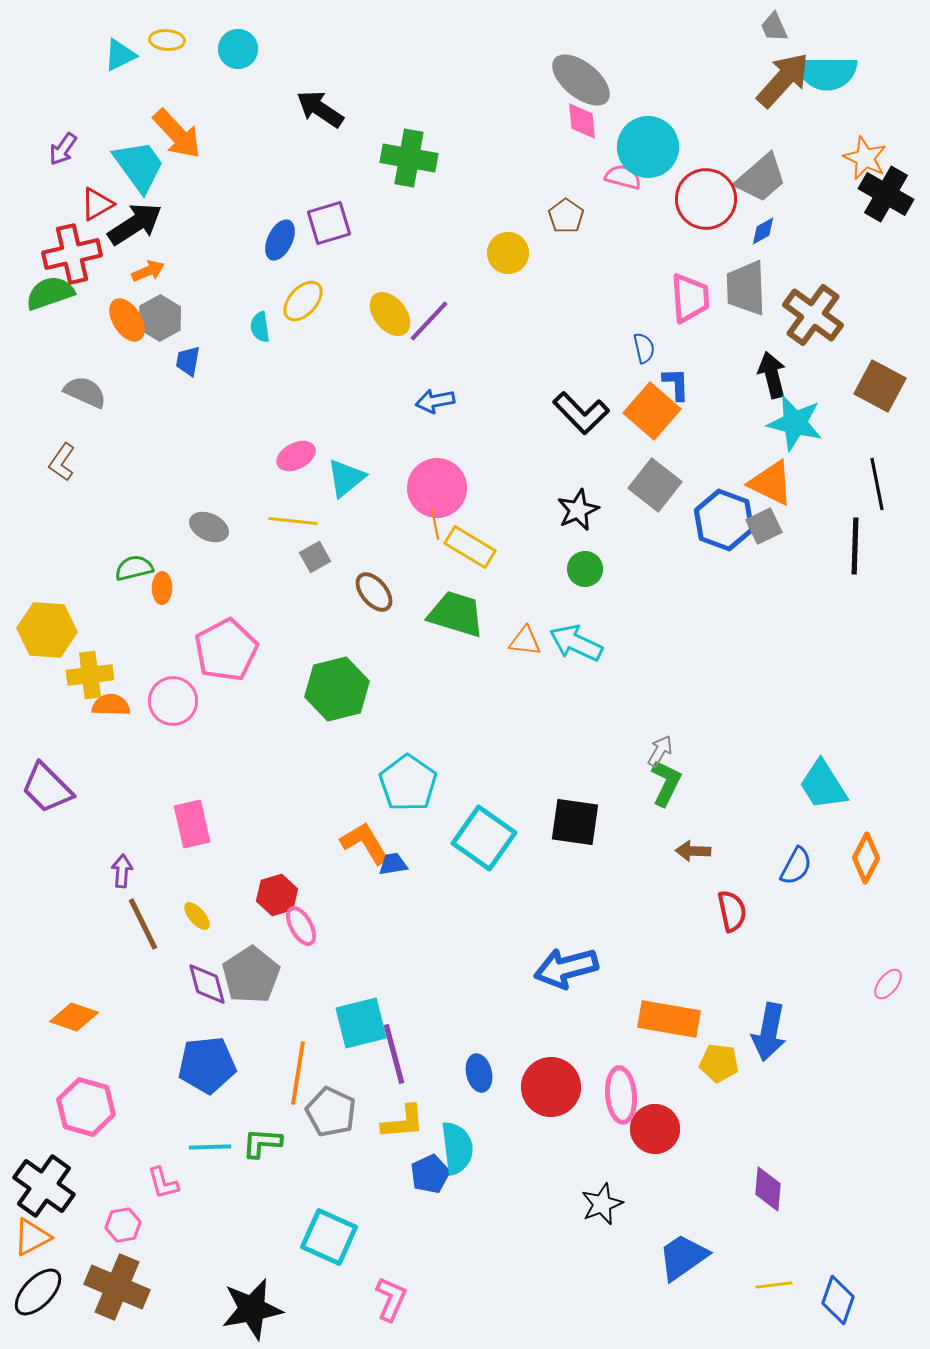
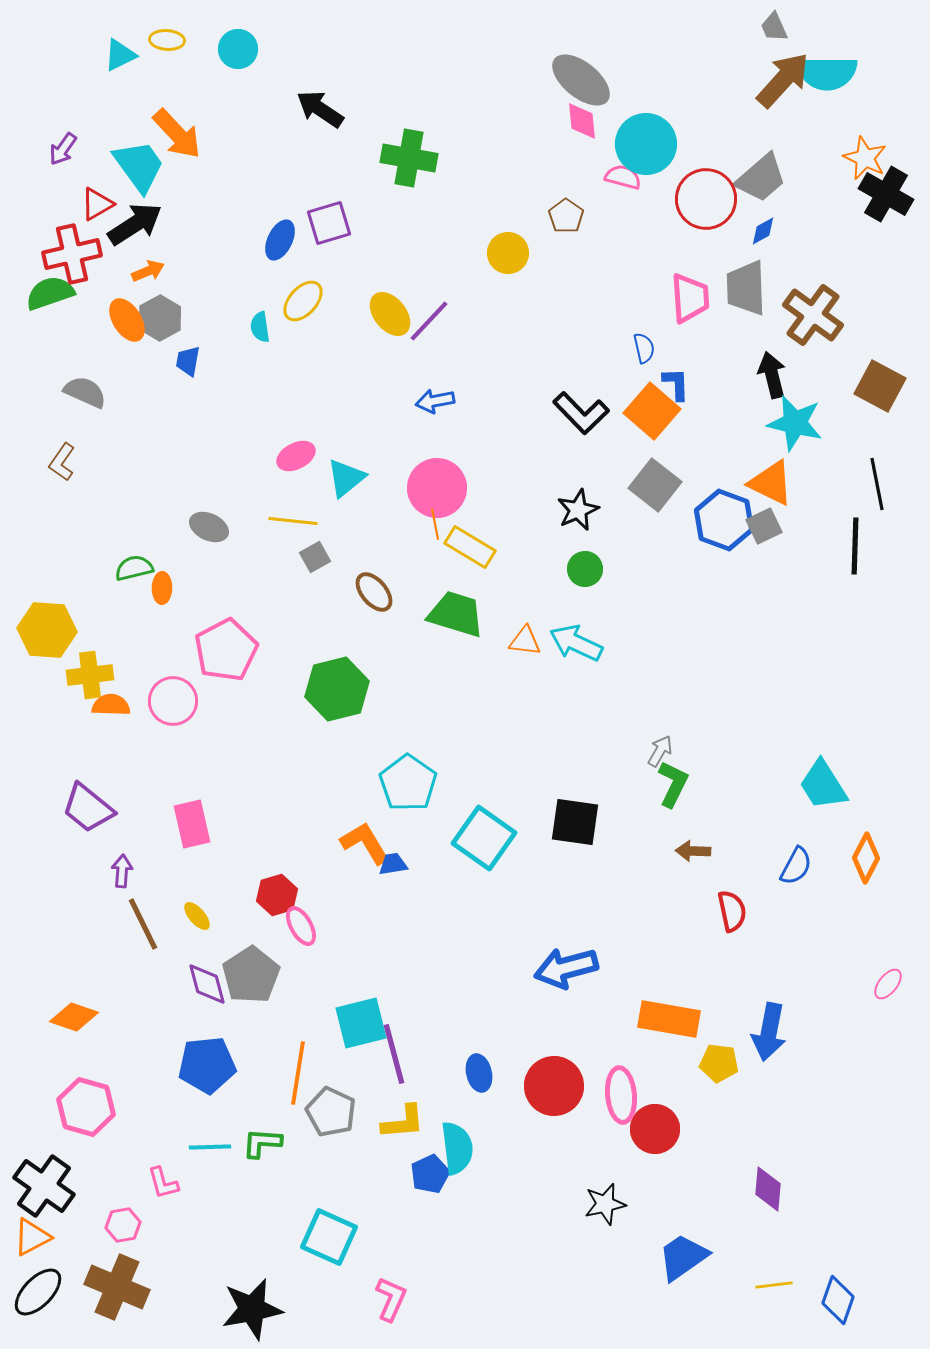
cyan circle at (648, 147): moved 2 px left, 3 px up
green L-shape at (666, 783): moved 7 px right, 1 px down
purple trapezoid at (47, 788): moved 41 px right, 20 px down; rotated 6 degrees counterclockwise
red circle at (551, 1087): moved 3 px right, 1 px up
black star at (602, 1204): moved 3 px right; rotated 9 degrees clockwise
